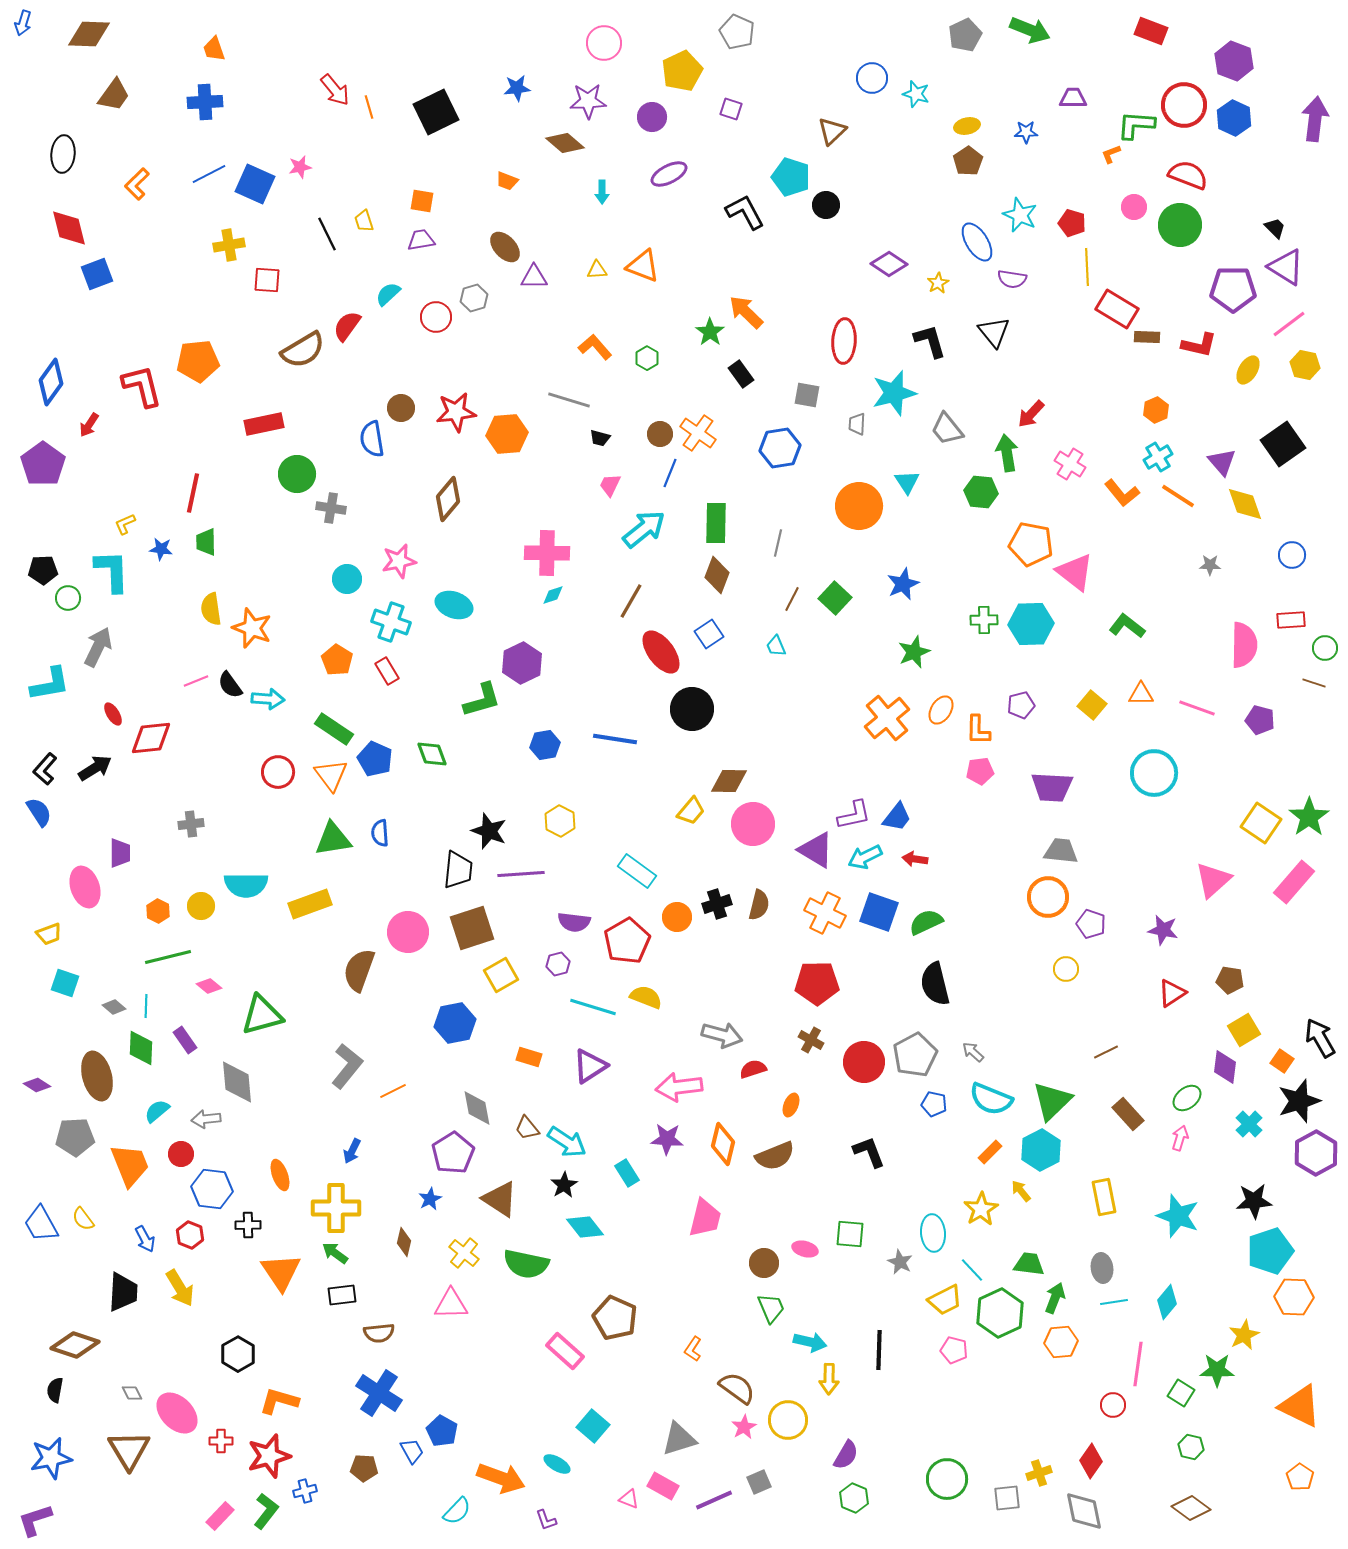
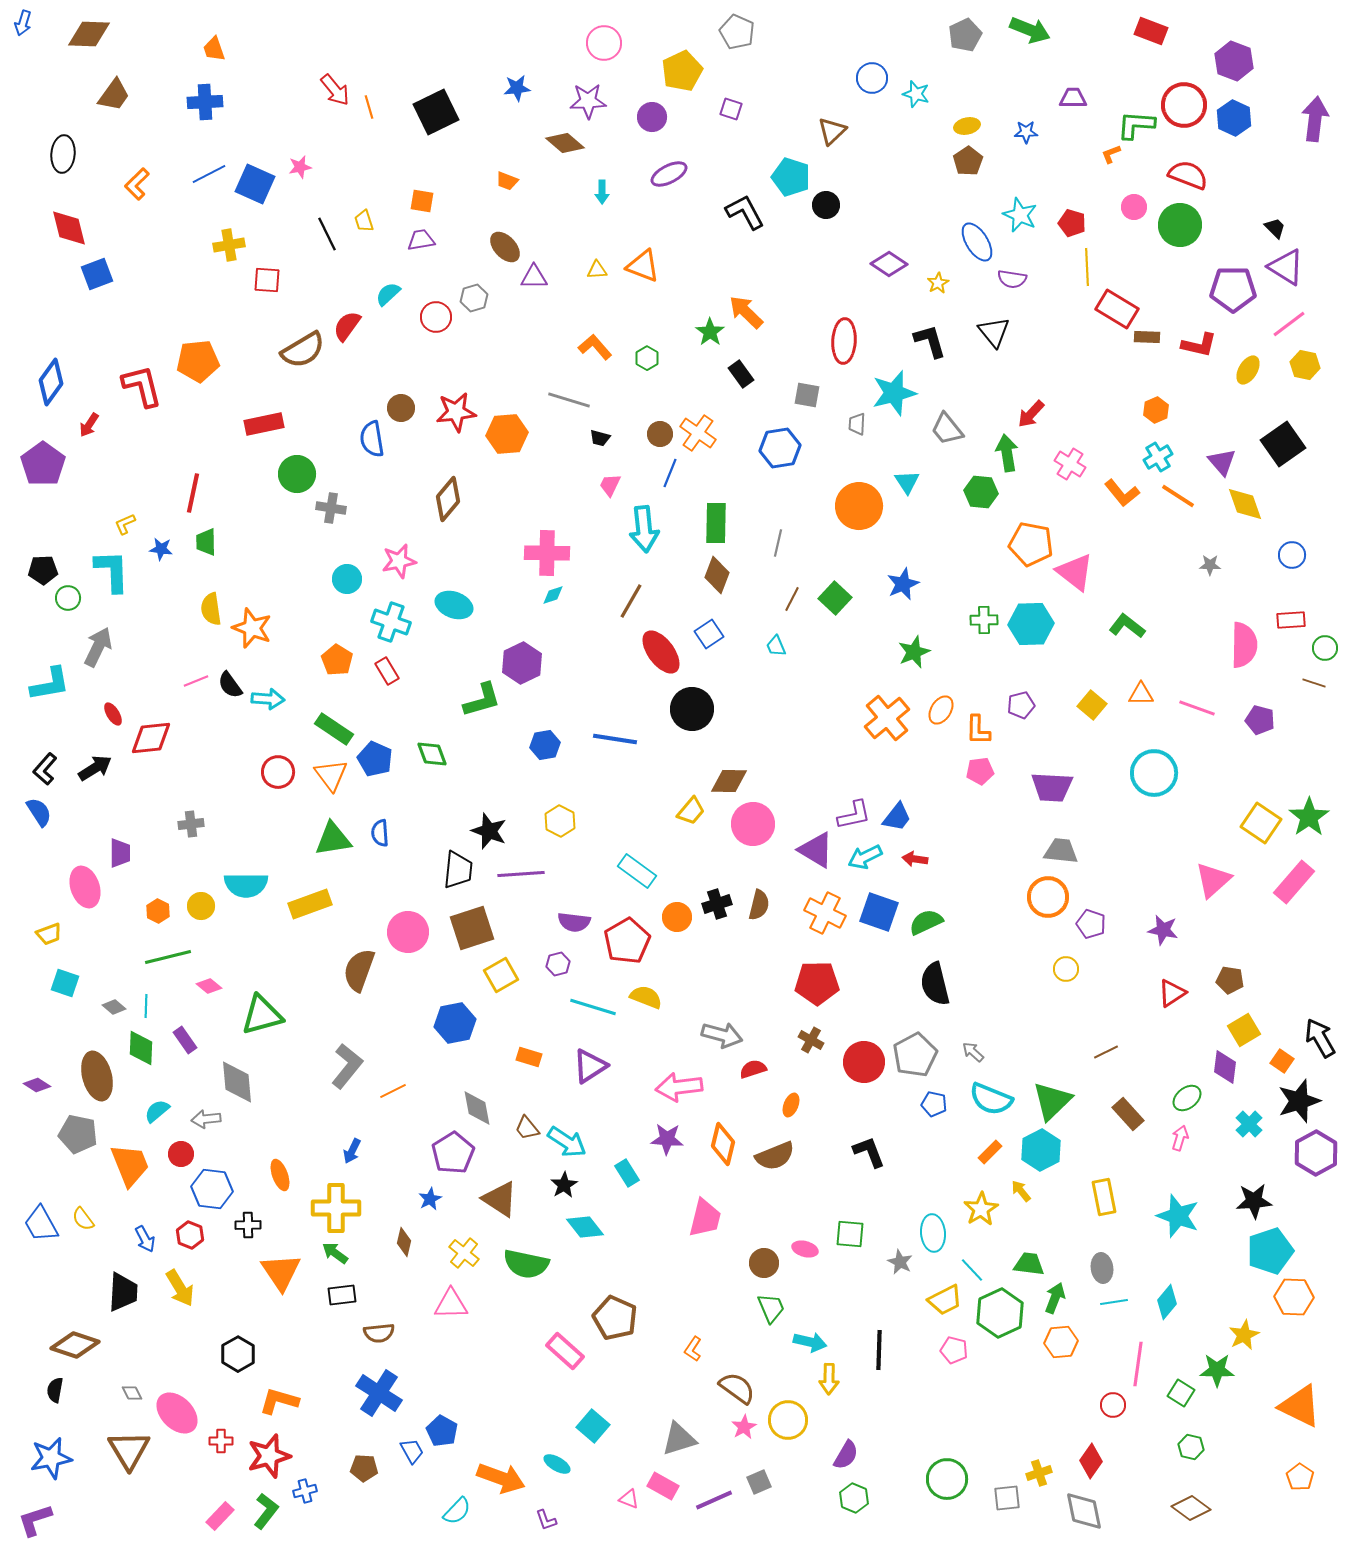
cyan arrow at (644, 529): rotated 123 degrees clockwise
gray pentagon at (75, 1137): moved 3 px right, 3 px up; rotated 15 degrees clockwise
